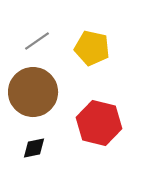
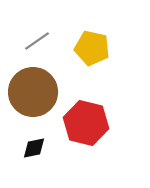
red hexagon: moved 13 px left
